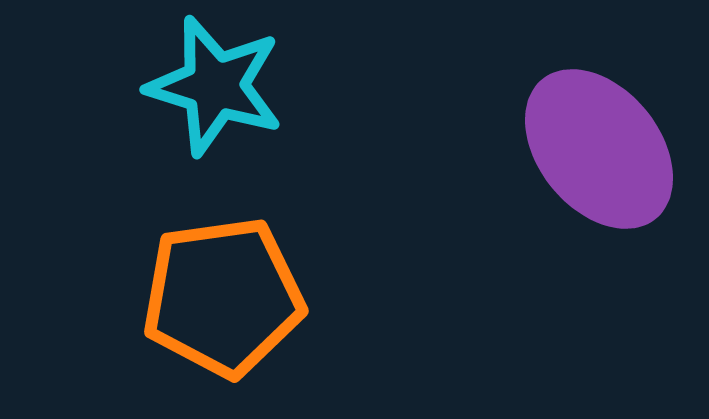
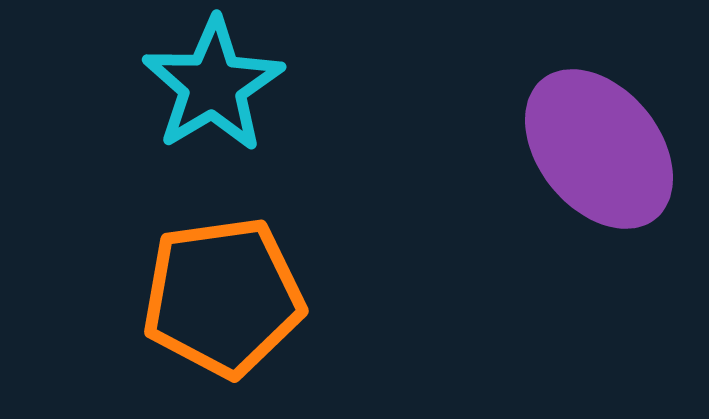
cyan star: moved 2 px left, 1 px up; rotated 24 degrees clockwise
